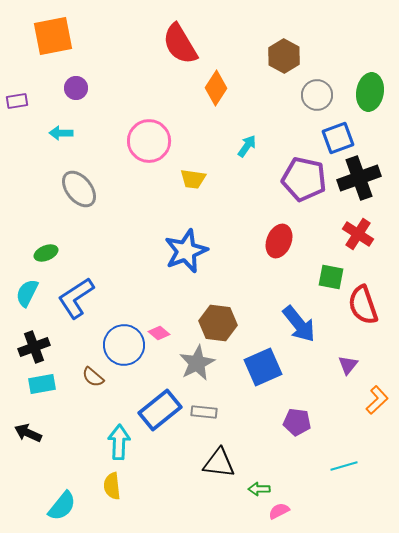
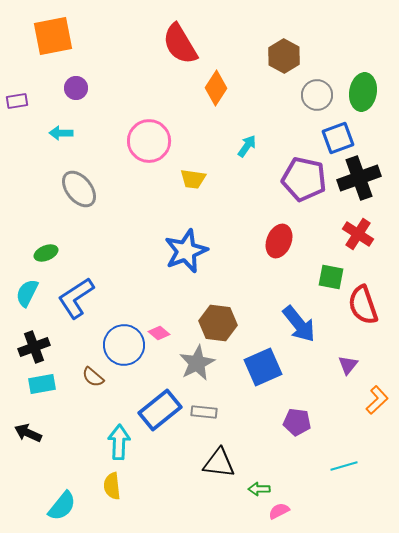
green ellipse at (370, 92): moved 7 px left
